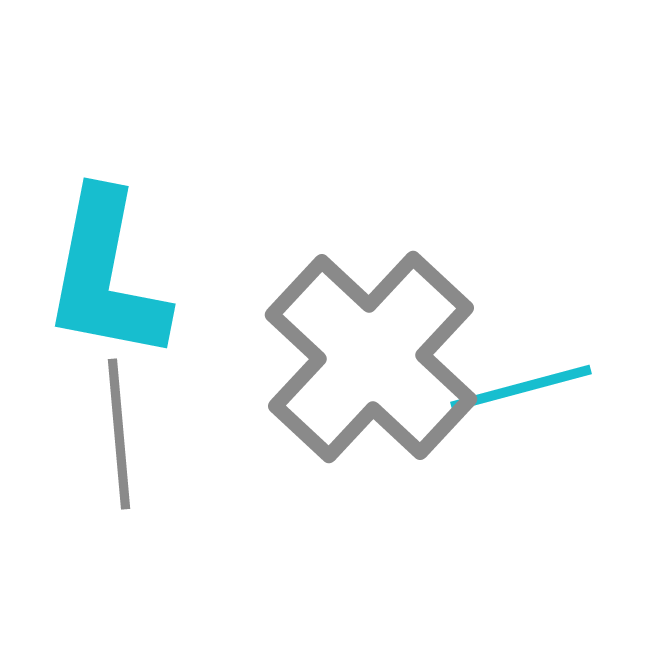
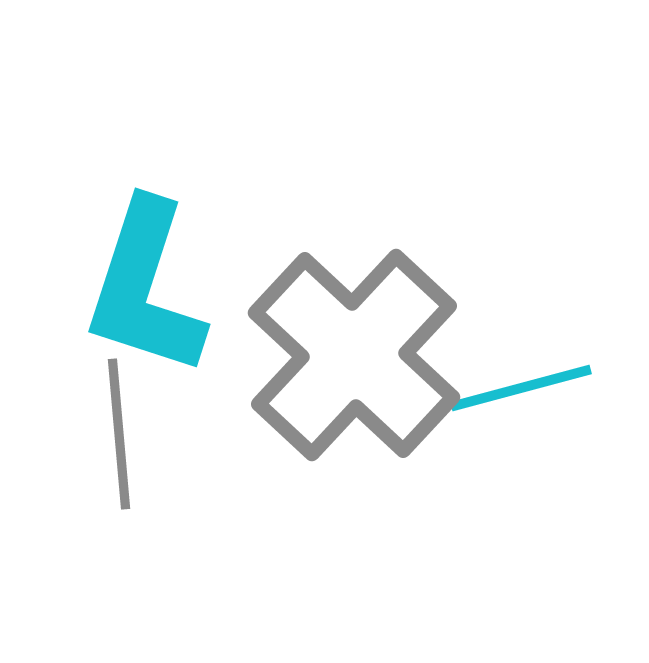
cyan L-shape: moved 39 px right, 12 px down; rotated 7 degrees clockwise
gray cross: moved 17 px left, 2 px up
